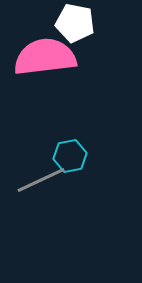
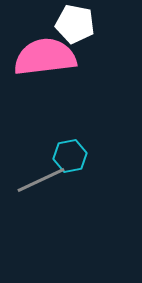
white pentagon: moved 1 px down
